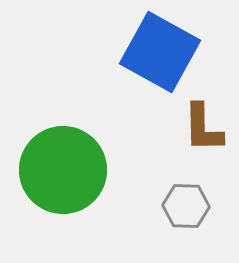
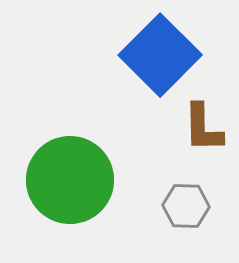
blue square: moved 3 px down; rotated 16 degrees clockwise
green circle: moved 7 px right, 10 px down
